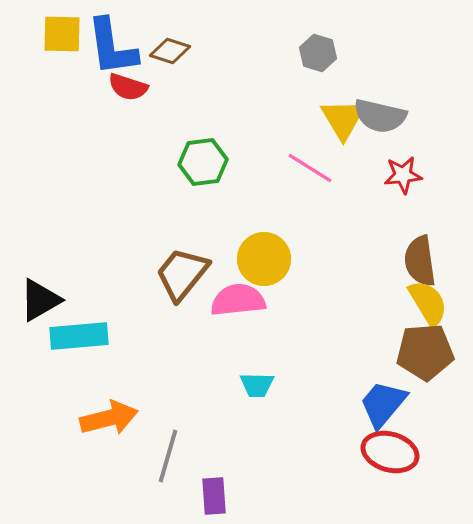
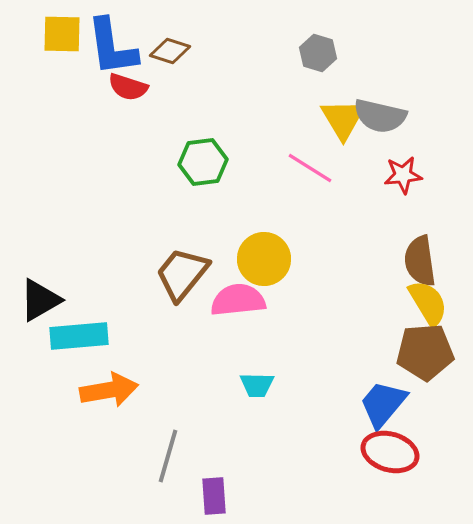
orange arrow: moved 28 px up; rotated 4 degrees clockwise
